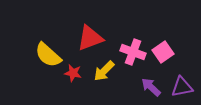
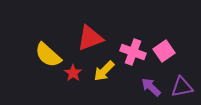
pink square: moved 1 px right, 1 px up
red star: rotated 24 degrees clockwise
